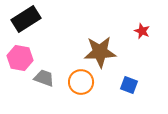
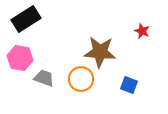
brown star: rotated 8 degrees clockwise
orange circle: moved 3 px up
